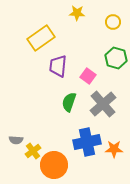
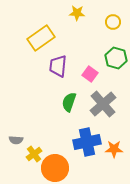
pink square: moved 2 px right, 2 px up
yellow cross: moved 1 px right, 3 px down
orange circle: moved 1 px right, 3 px down
